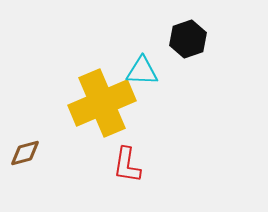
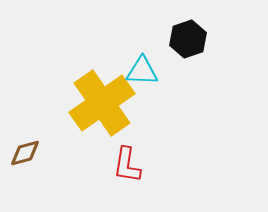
yellow cross: rotated 12 degrees counterclockwise
